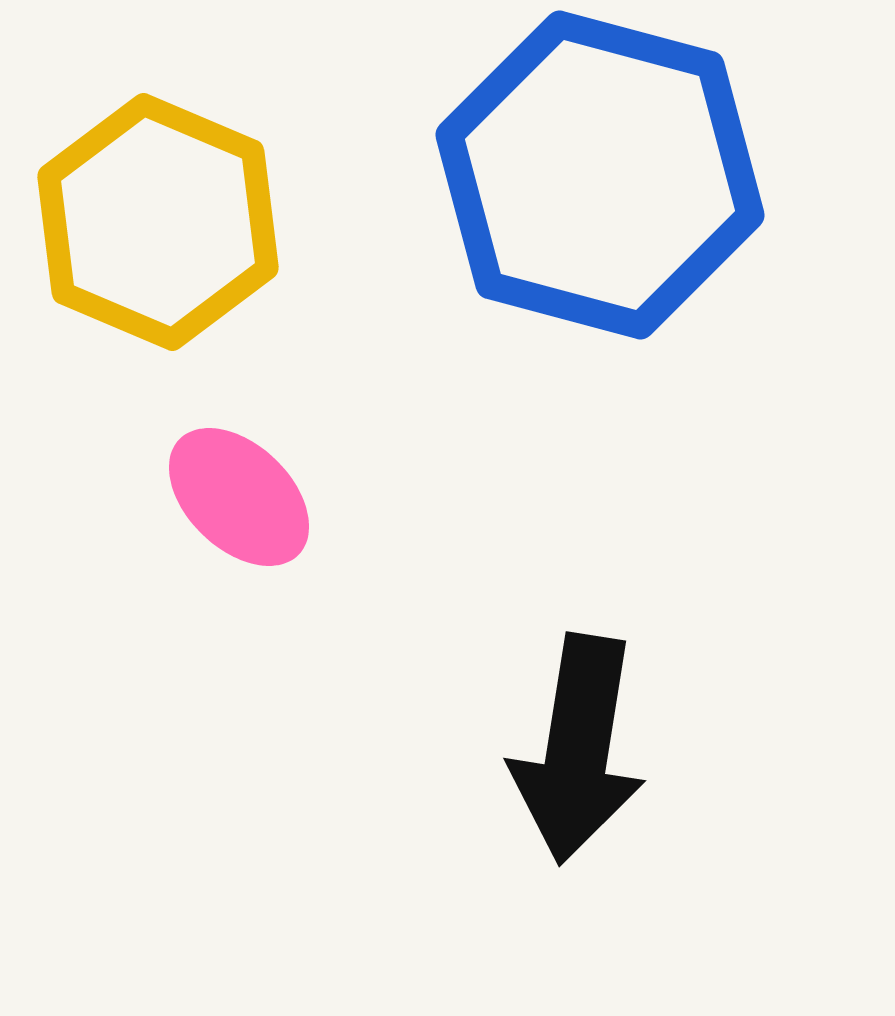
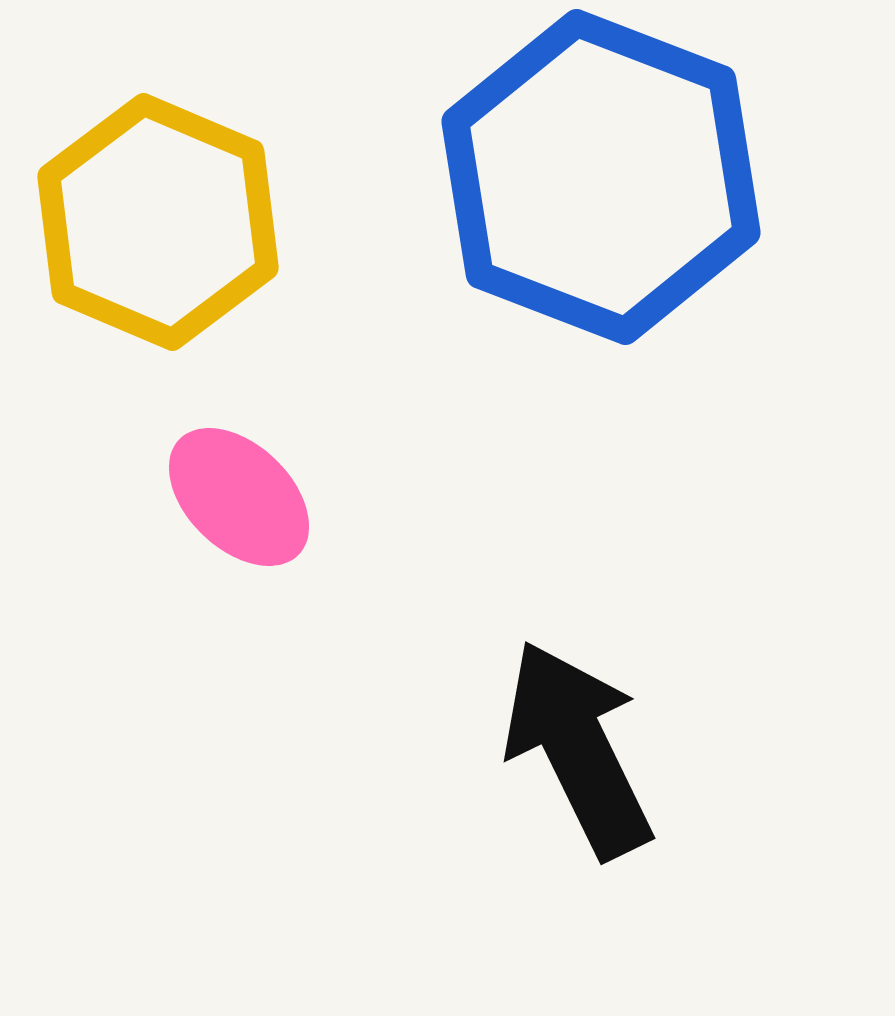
blue hexagon: moved 1 px right, 2 px down; rotated 6 degrees clockwise
black arrow: rotated 145 degrees clockwise
